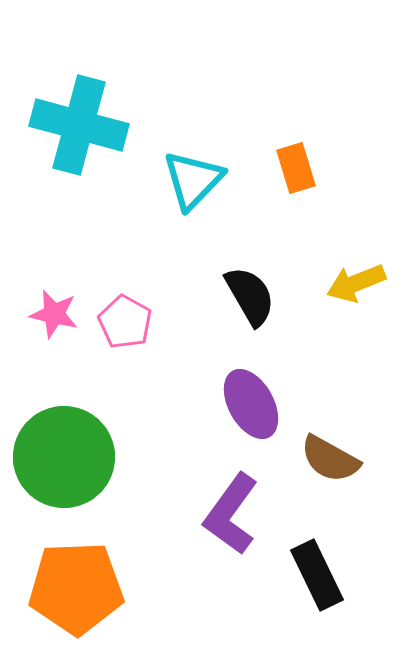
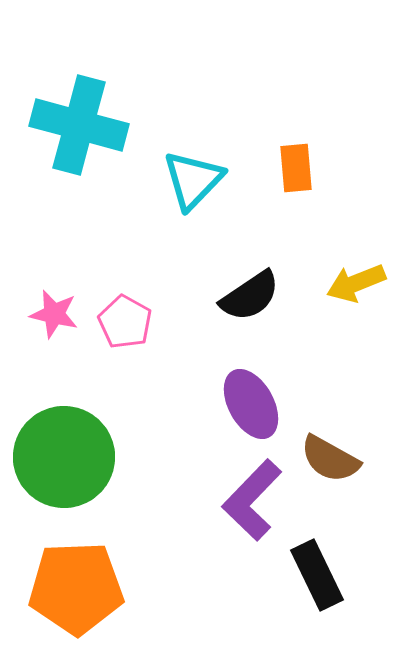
orange rectangle: rotated 12 degrees clockwise
black semicircle: rotated 86 degrees clockwise
purple L-shape: moved 21 px right, 14 px up; rotated 8 degrees clockwise
